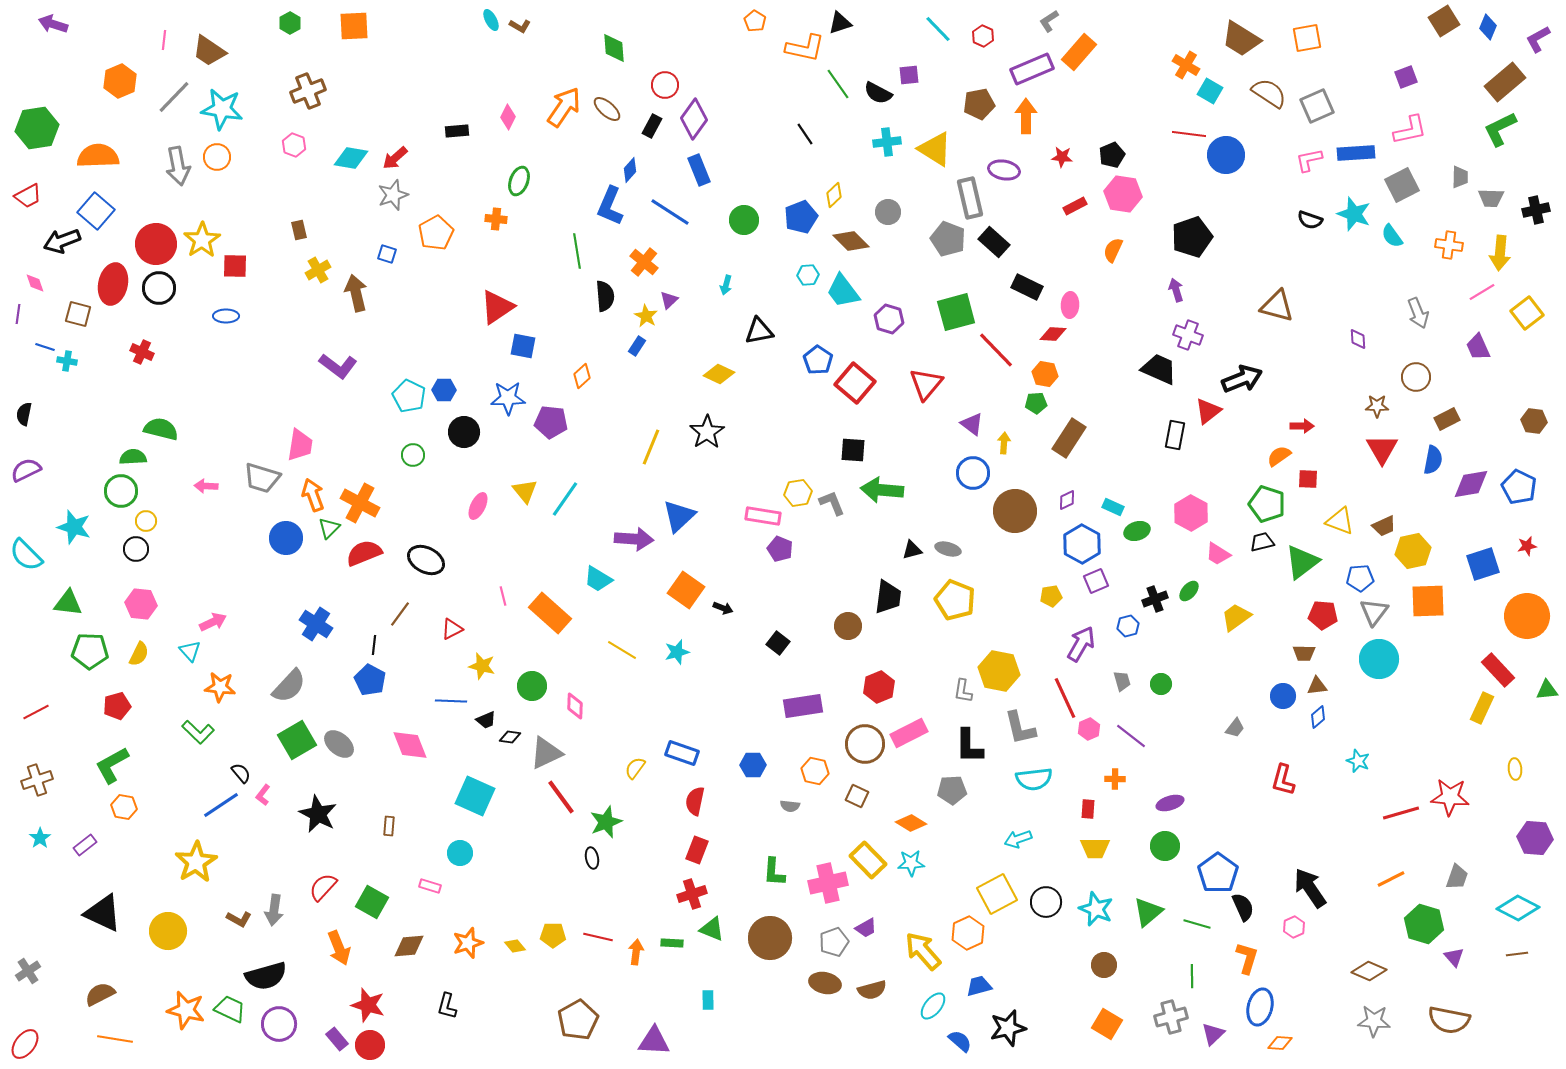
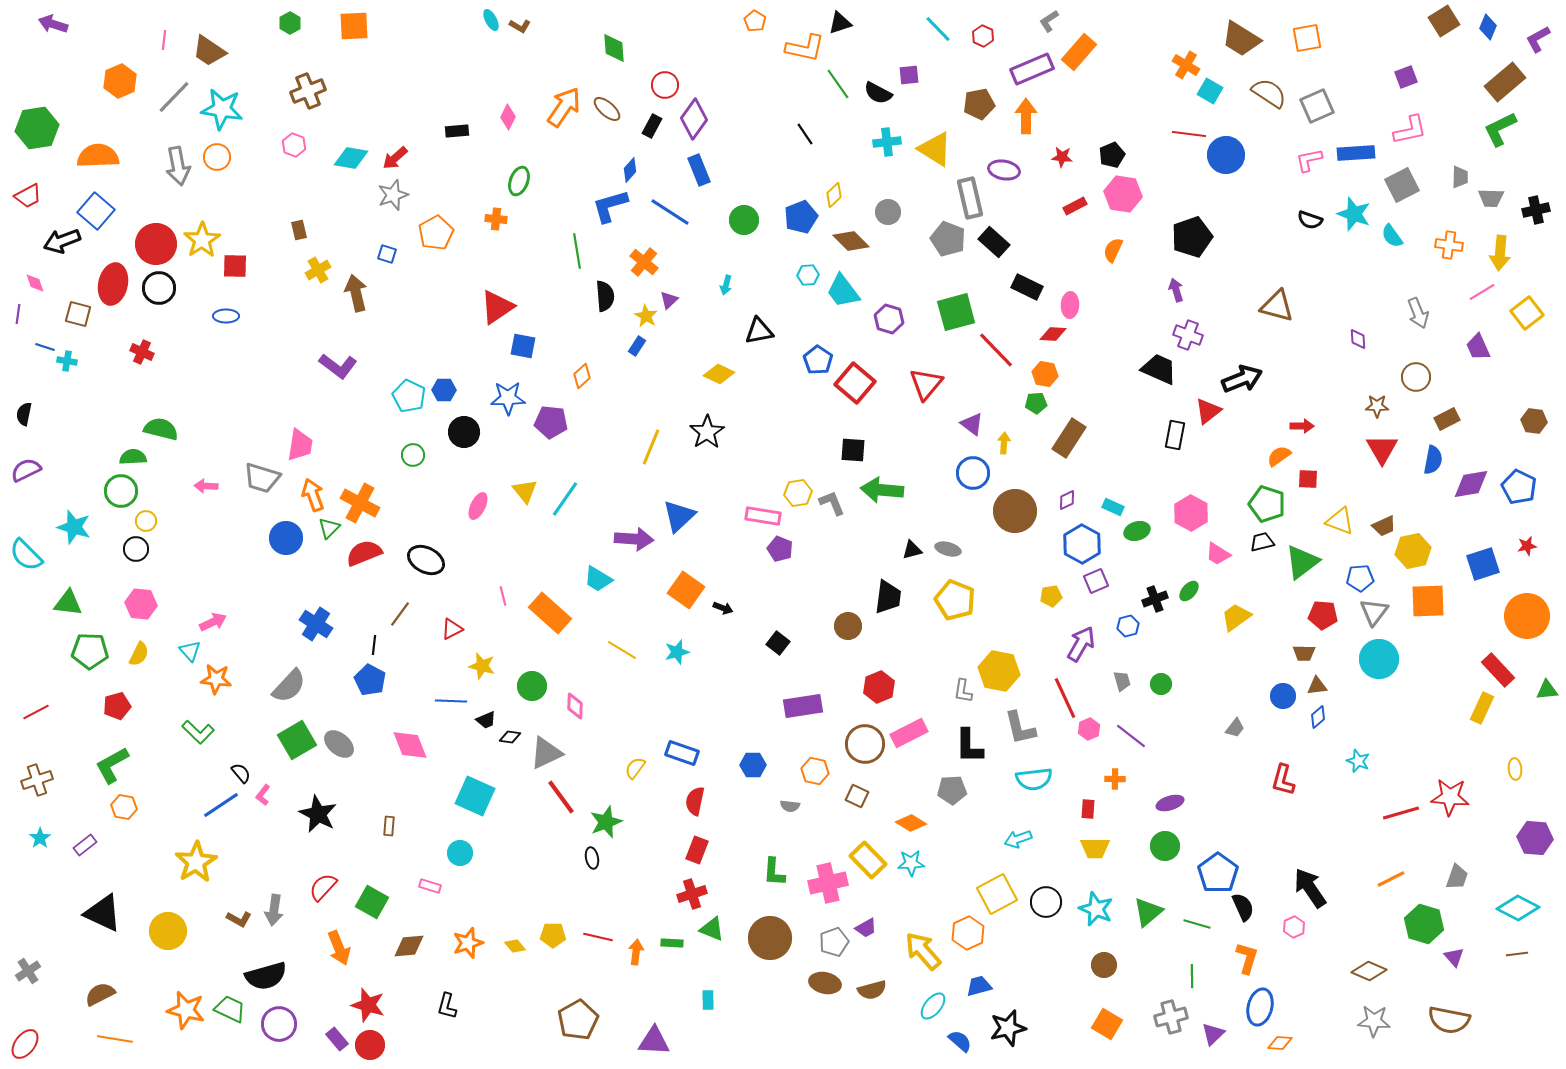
blue L-shape at (610, 206): rotated 51 degrees clockwise
orange star at (220, 687): moved 4 px left, 8 px up
